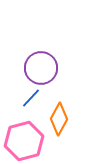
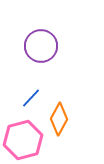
purple circle: moved 22 px up
pink hexagon: moved 1 px left, 1 px up
